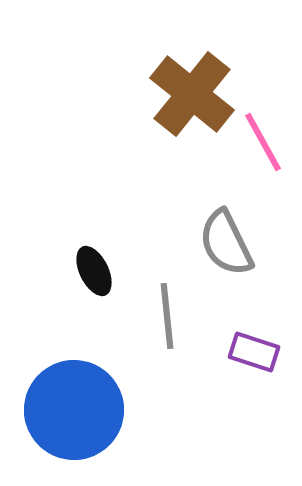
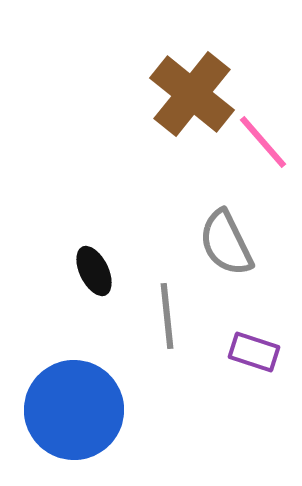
pink line: rotated 12 degrees counterclockwise
